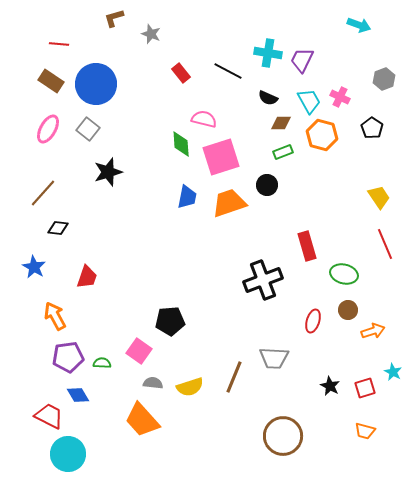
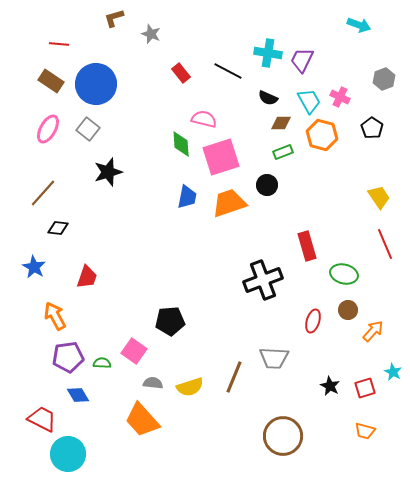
orange arrow at (373, 331): rotated 30 degrees counterclockwise
pink square at (139, 351): moved 5 px left
red trapezoid at (49, 416): moved 7 px left, 3 px down
